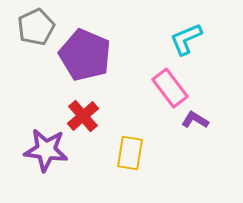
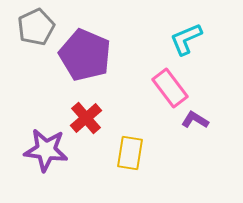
red cross: moved 3 px right, 2 px down
